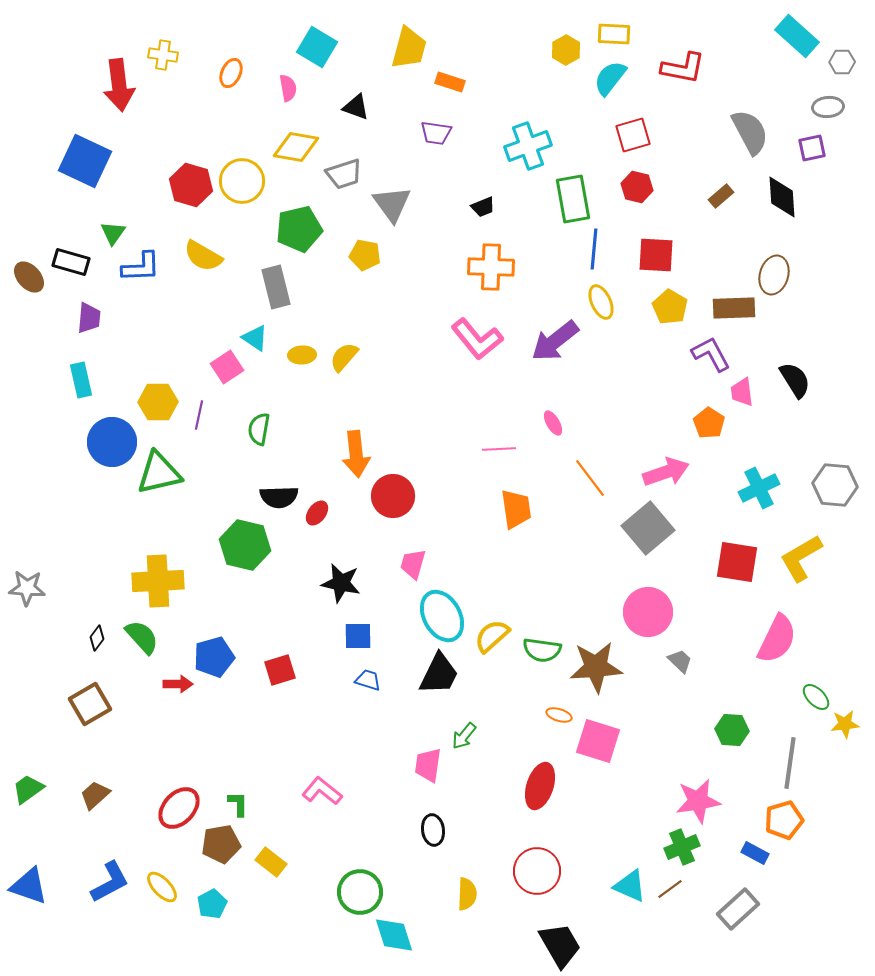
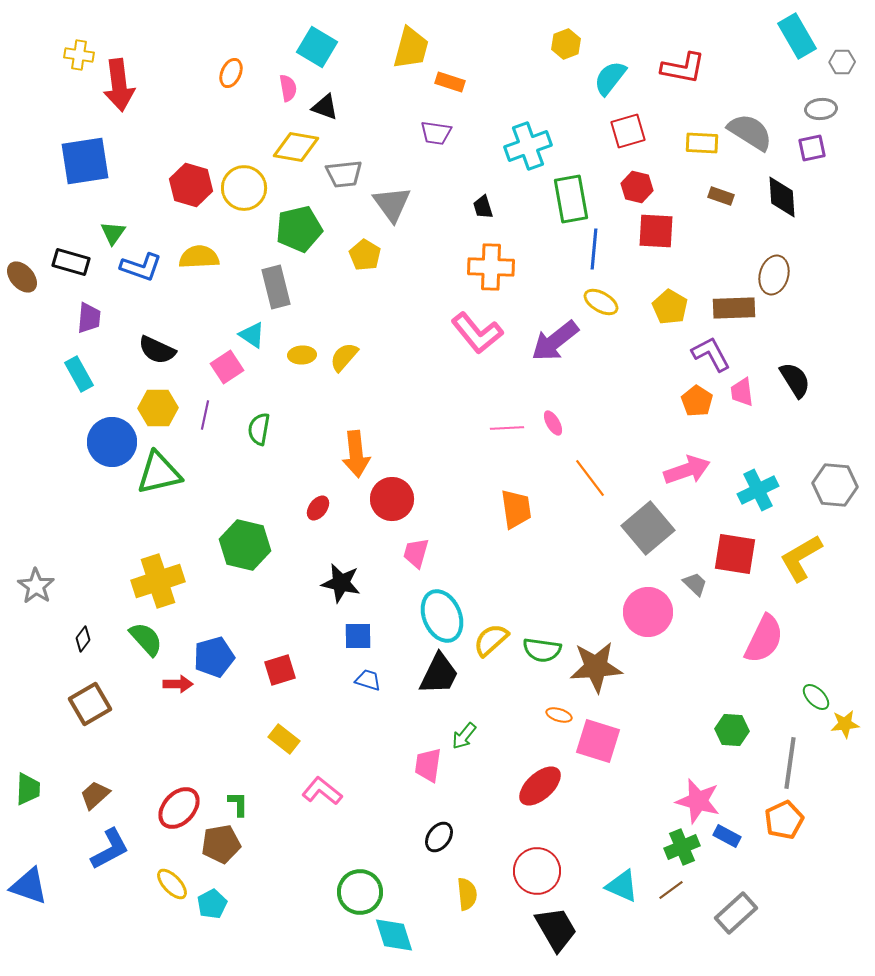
yellow rectangle at (614, 34): moved 88 px right, 109 px down
cyan rectangle at (797, 36): rotated 18 degrees clockwise
yellow trapezoid at (409, 48): moved 2 px right
yellow hexagon at (566, 50): moved 6 px up; rotated 8 degrees clockwise
yellow cross at (163, 55): moved 84 px left
black triangle at (356, 107): moved 31 px left
gray ellipse at (828, 107): moved 7 px left, 2 px down
gray semicircle at (750, 132): rotated 30 degrees counterclockwise
red square at (633, 135): moved 5 px left, 4 px up
blue square at (85, 161): rotated 34 degrees counterclockwise
gray trapezoid at (344, 174): rotated 12 degrees clockwise
yellow circle at (242, 181): moved 2 px right, 7 px down
brown rectangle at (721, 196): rotated 60 degrees clockwise
green rectangle at (573, 199): moved 2 px left
black trapezoid at (483, 207): rotated 95 degrees clockwise
yellow pentagon at (365, 255): rotated 20 degrees clockwise
red square at (656, 255): moved 24 px up
yellow semicircle at (203, 256): moved 4 px left, 1 px down; rotated 147 degrees clockwise
blue L-shape at (141, 267): rotated 21 degrees clockwise
brown ellipse at (29, 277): moved 7 px left
yellow ellipse at (601, 302): rotated 36 degrees counterclockwise
cyan triangle at (255, 338): moved 3 px left, 3 px up
pink L-shape at (477, 339): moved 6 px up
cyan rectangle at (81, 380): moved 2 px left, 6 px up; rotated 16 degrees counterclockwise
yellow hexagon at (158, 402): moved 6 px down
purple line at (199, 415): moved 6 px right
orange pentagon at (709, 423): moved 12 px left, 22 px up
pink line at (499, 449): moved 8 px right, 21 px up
pink arrow at (666, 472): moved 21 px right, 2 px up
cyan cross at (759, 488): moved 1 px left, 2 px down
red circle at (393, 496): moved 1 px left, 3 px down
black semicircle at (279, 497): moved 122 px left, 147 px up; rotated 27 degrees clockwise
red ellipse at (317, 513): moved 1 px right, 5 px up
red square at (737, 562): moved 2 px left, 8 px up
pink trapezoid at (413, 564): moved 3 px right, 11 px up
yellow cross at (158, 581): rotated 15 degrees counterclockwise
gray star at (27, 588): moved 9 px right, 2 px up; rotated 30 degrees clockwise
cyan ellipse at (442, 616): rotated 6 degrees clockwise
yellow semicircle at (492, 636): moved 1 px left, 4 px down
green semicircle at (142, 637): moved 4 px right, 2 px down
black diamond at (97, 638): moved 14 px left, 1 px down
pink semicircle at (777, 639): moved 13 px left
gray trapezoid at (680, 661): moved 15 px right, 77 px up
red ellipse at (540, 786): rotated 30 degrees clockwise
green trapezoid at (28, 789): rotated 128 degrees clockwise
pink star at (698, 801): rotated 24 degrees clockwise
orange pentagon at (784, 820): rotated 9 degrees counterclockwise
black ellipse at (433, 830): moved 6 px right, 7 px down; rotated 44 degrees clockwise
blue rectangle at (755, 853): moved 28 px left, 17 px up
yellow rectangle at (271, 862): moved 13 px right, 123 px up
blue L-shape at (110, 882): moved 33 px up
cyan triangle at (630, 886): moved 8 px left
yellow ellipse at (162, 887): moved 10 px right, 3 px up
brown line at (670, 889): moved 1 px right, 1 px down
yellow semicircle at (467, 894): rotated 8 degrees counterclockwise
gray rectangle at (738, 909): moved 2 px left, 4 px down
black trapezoid at (560, 945): moved 4 px left, 16 px up
